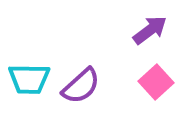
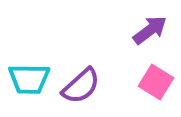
pink square: rotated 16 degrees counterclockwise
